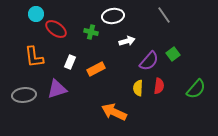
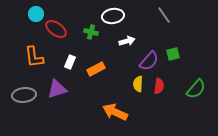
green square: rotated 24 degrees clockwise
yellow semicircle: moved 4 px up
orange arrow: moved 1 px right
